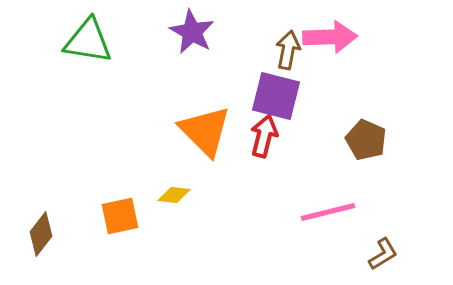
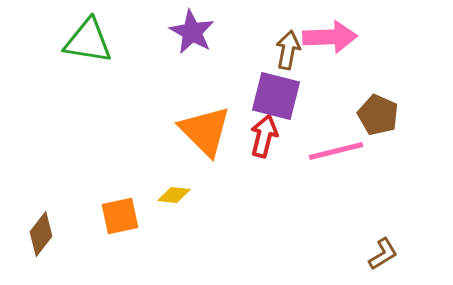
brown pentagon: moved 12 px right, 25 px up
pink line: moved 8 px right, 61 px up
